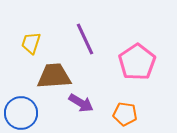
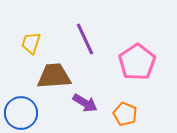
purple arrow: moved 4 px right
orange pentagon: rotated 15 degrees clockwise
